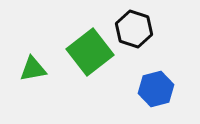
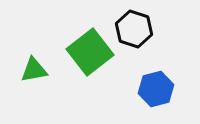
green triangle: moved 1 px right, 1 px down
